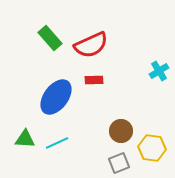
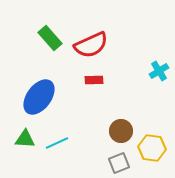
blue ellipse: moved 17 px left
